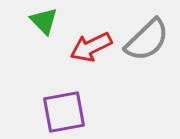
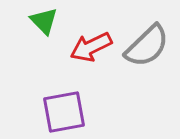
gray semicircle: moved 6 px down
